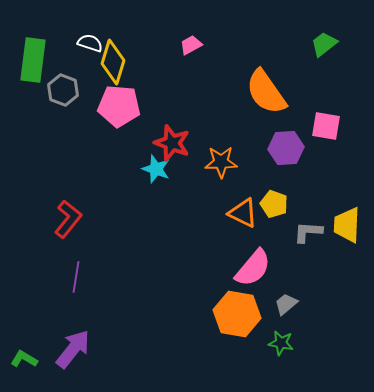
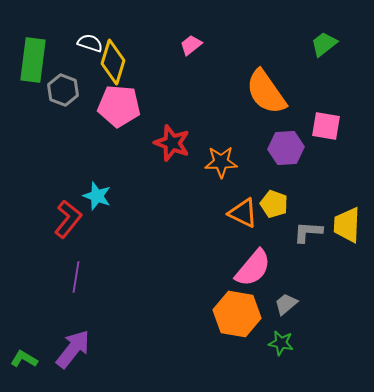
pink trapezoid: rotated 10 degrees counterclockwise
cyan star: moved 59 px left, 27 px down
